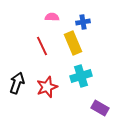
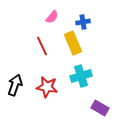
pink semicircle: rotated 128 degrees clockwise
black arrow: moved 2 px left, 2 px down
red star: rotated 30 degrees clockwise
